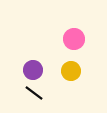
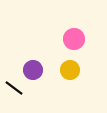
yellow circle: moved 1 px left, 1 px up
black line: moved 20 px left, 5 px up
